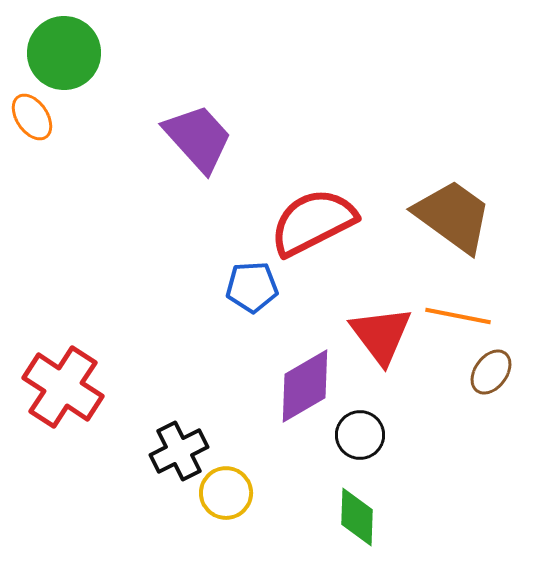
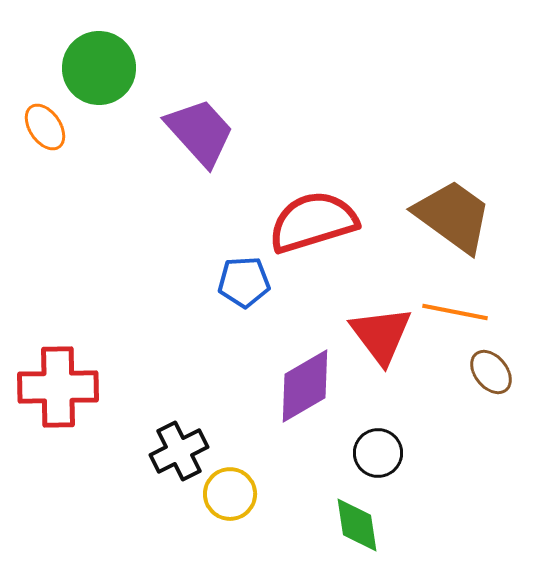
green circle: moved 35 px right, 15 px down
orange ellipse: moved 13 px right, 10 px down
purple trapezoid: moved 2 px right, 6 px up
red semicircle: rotated 10 degrees clockwise
blue pentagon: moved 8 px left, 5 px up
orange line: moved 3 px left, 4 px up
brown ellipse: rotated 75 degrees counterclockwise
red cross: moved 5 px left; rotated 34 degrees counterclockwise
black circle: moved 18 px right, 18 px down
yellow circle: moved 4 px right, 1 px down
green diamond: moved 8 px down; rotated 10 degrees counterclockwise
